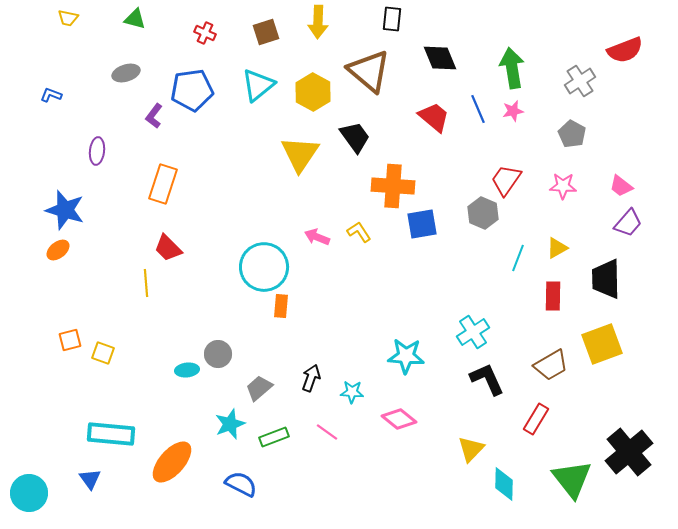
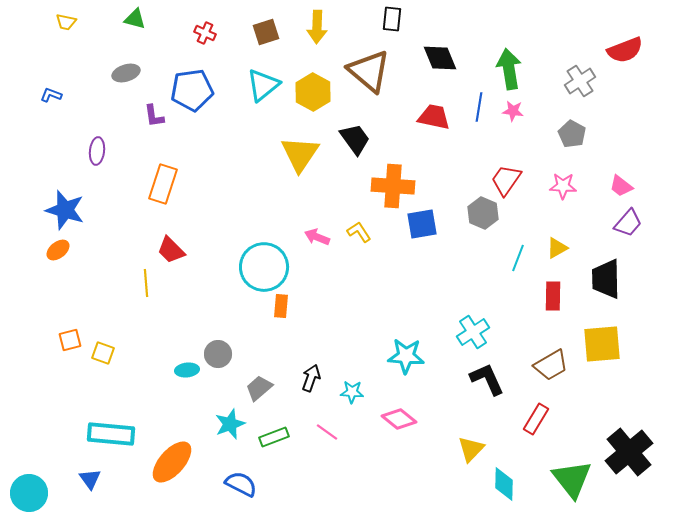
yellow trapezoid at (68, 18): moved 2 px left, 4 px down
yellow arrow at (318, 22): moved 1 px left, 5 px down
green arrow at (512, 68): moved 3 px left, 1 px down
cyan triangle at (258, 85): moved 5 px right
blue line at (478, 109): moved 1 px right, 2 px up; rotated 32 degrees clockwise
pink star at (513, 111): rotated 20 degrees clockwise
purple L-shape at (154, 116): rotated 45 degrees counterclockwise
red trapezoid at (434, 117): rotated 28 degrees counterclockwise
black trapezoid at (355, 137): moved 2 px down
red trapezoid at (168, 248): moved 3 px right, 2 px down
yellow square at (602, 344): rotated 15 degrees clockwise
